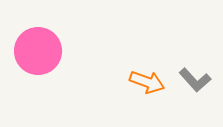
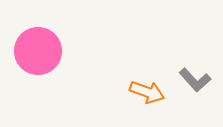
orange arrow: moved 10 px down
